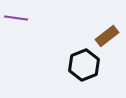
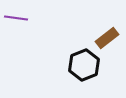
brown rectangle: moved 2 px down
